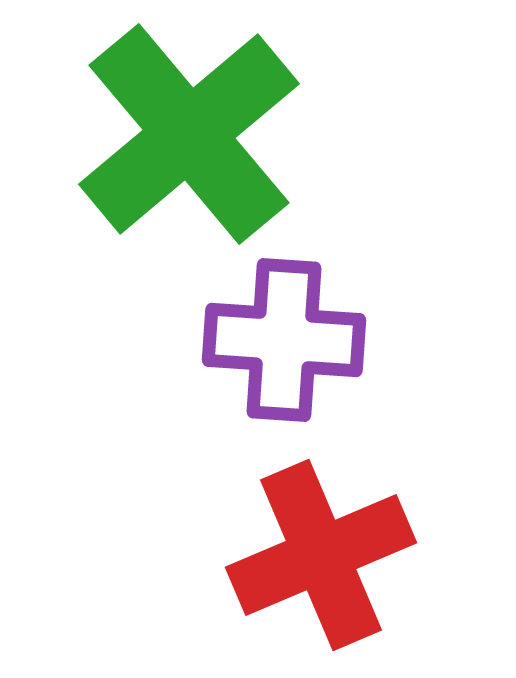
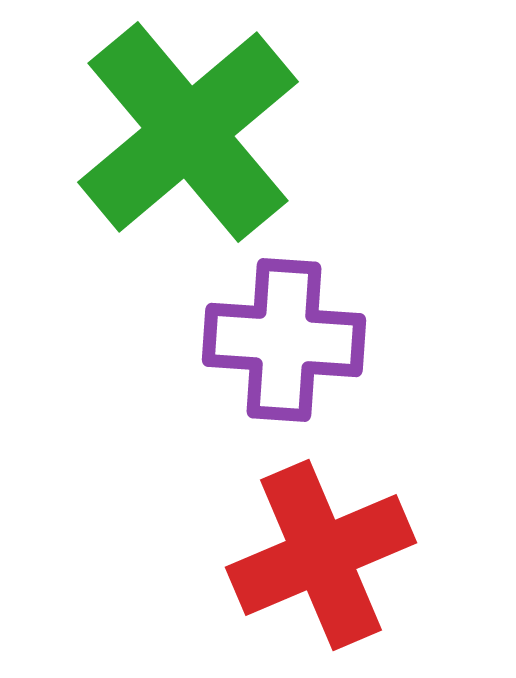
green cross: moved 1 px left, 2 px up
